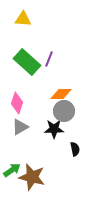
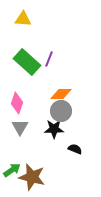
gray circle: moved 3 px left
gray triangle: rotated 30 degrees counterclockwise
black semicircle: rotated 56 degrees counterclockwise
